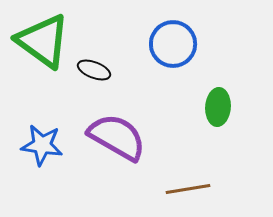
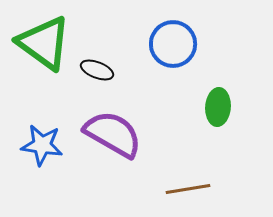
green triangle: moved 1 px right, 2 px down
black ellipse: moved 3 px right
purple semicircle: moved 4 px left, 3 px up
